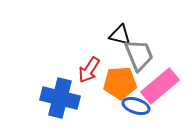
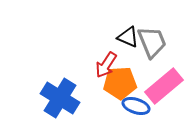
black triangle: moved 8 px right, 2 px down; rotated 10 degrees clockwise
gray trapezoid: moved 13 px right, 13 px up
red arrow: moved 17 px right, 5 px up
pink rectangle: moved 4 px right
blue cross: rotated 18 degrees clockwise
